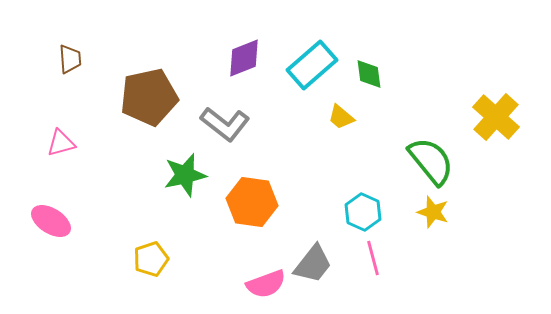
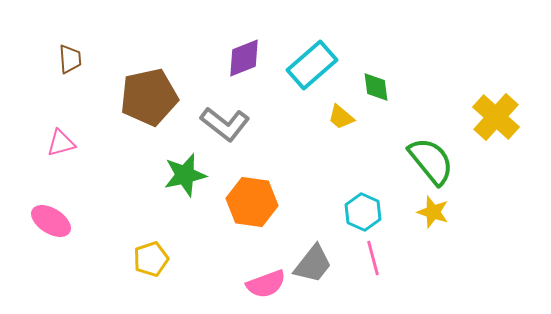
green diamond: moved 7 px right, 13 px down
